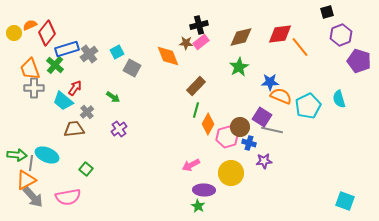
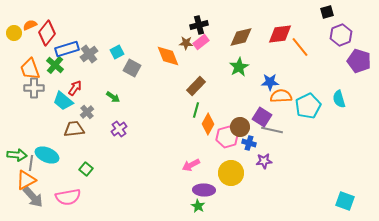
orange semicircle at (281, 96): rotated 25 degrees counterclockwise
